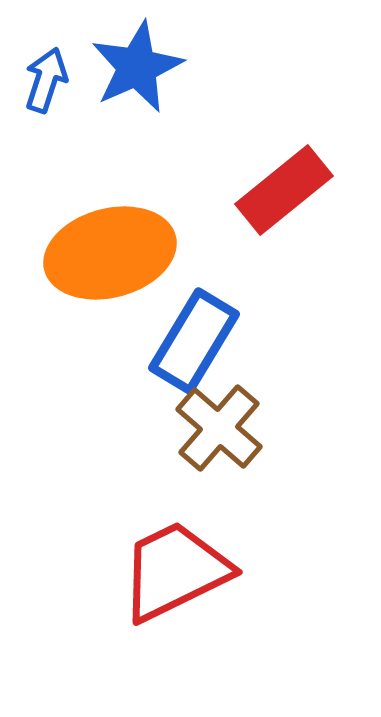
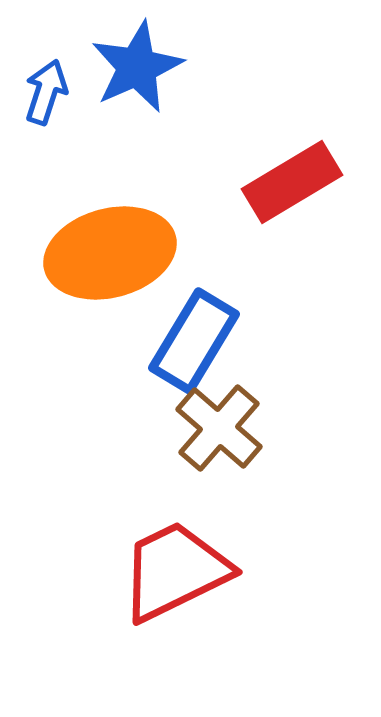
blue arrow: moved 12 px down
red rectangle: moved 8 px right, 8 px up; rotated 8 degrees clockwise
